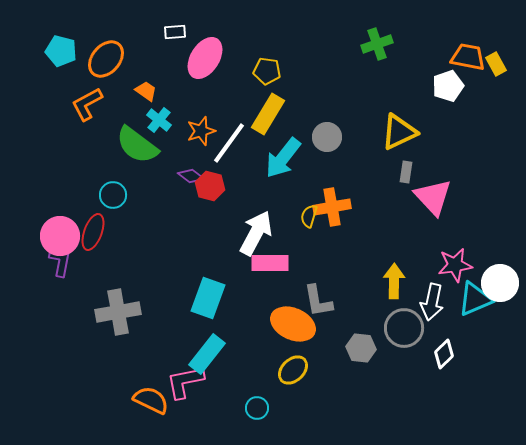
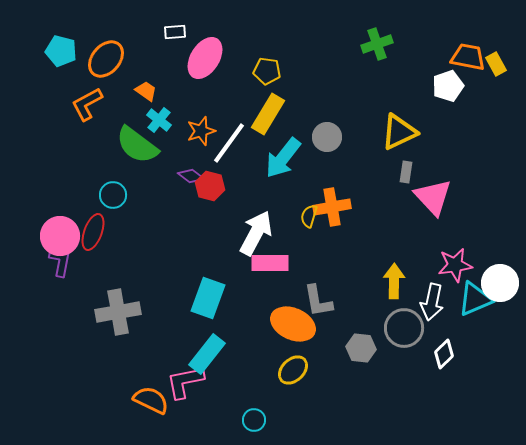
cyan circle at (257, 408): moved 3 px left, 12 px down
